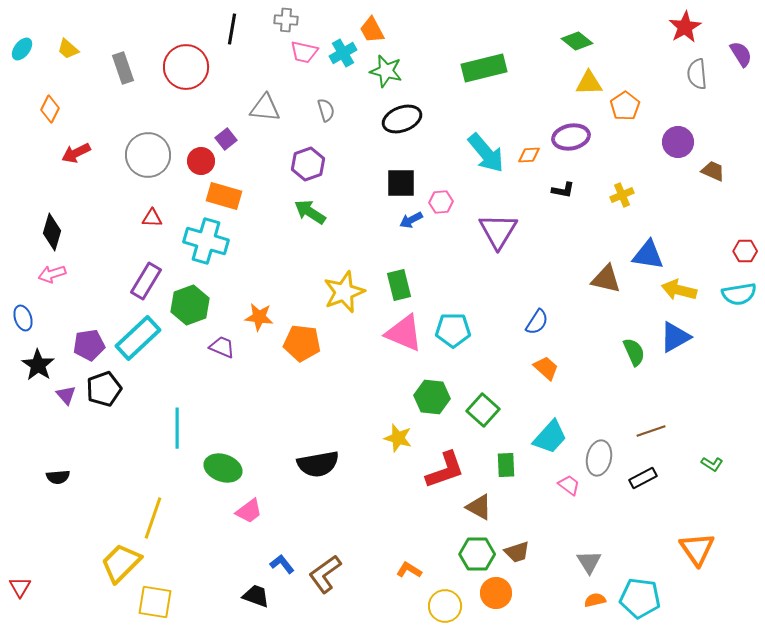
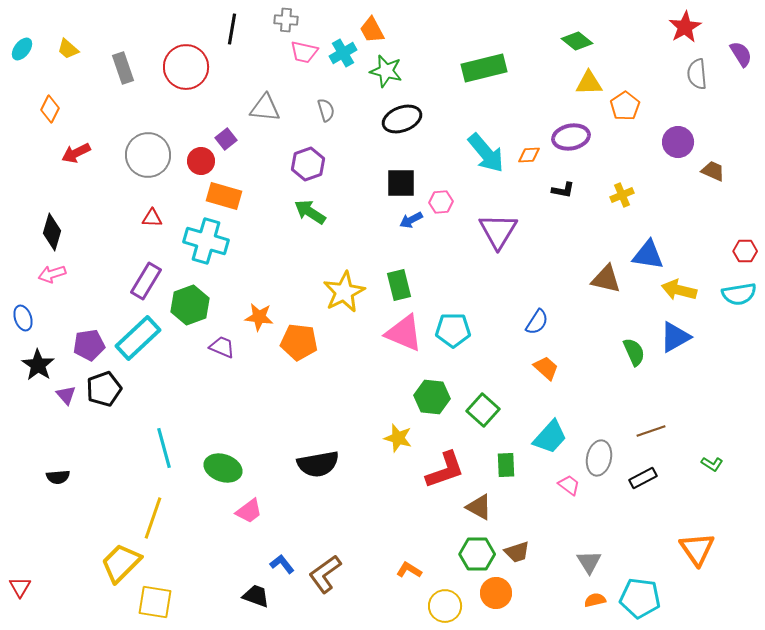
yellow star at (344, 292): rotated 6 degrees counterclockwise
orange pentagon at (302, 343): moved 3 px left, 1 px up
cyan line at (177, 428): moved 13 px left, 20 px down; rotated 15 degrees counterclockwise
